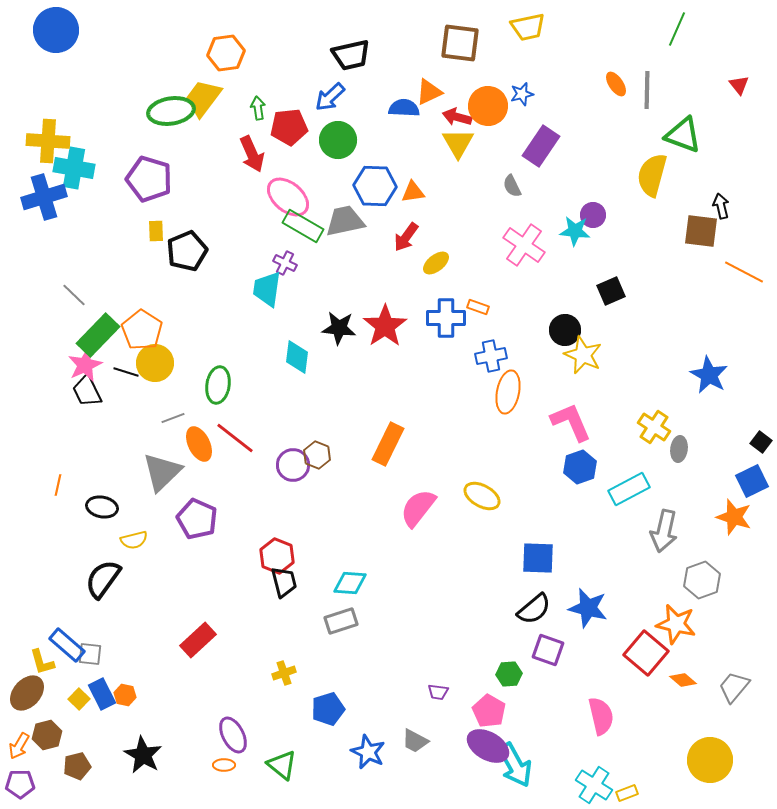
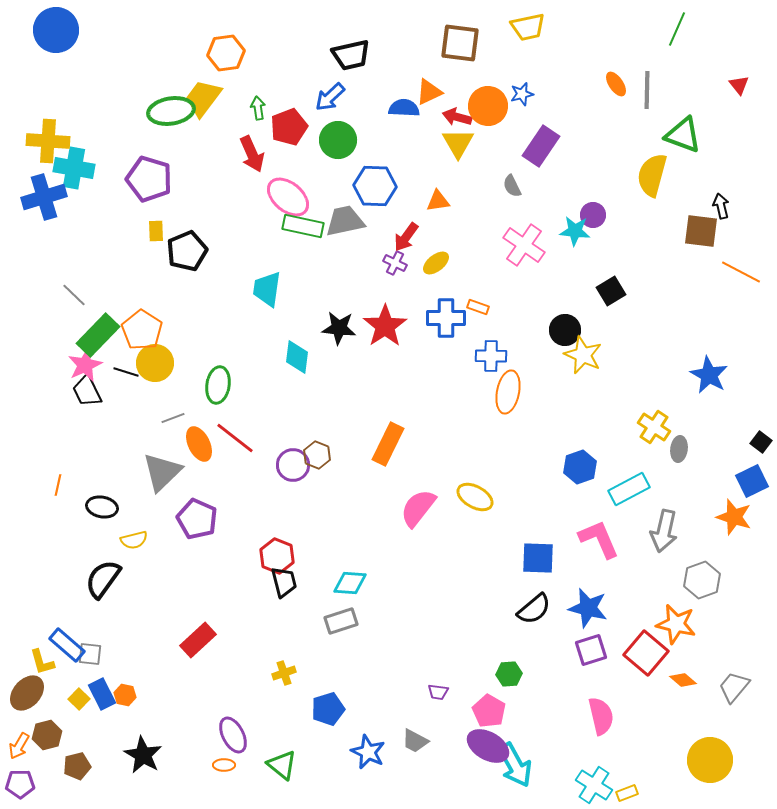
red pentagon at (289, 127): rotated 15 degrees counterclockwise
orange triangle at (413, 192): moved 25 px right, 9 px down
green rectangle at (303, 226): rotated 18 degrees counterclockwise
purple cross at (285, 263): moved 110 px right
orange line at (744, 272): moved 3 px left
black square at (611, 291): rotated 8 degrees counterclockwise
blue cross at (491, 356): rotated 12 degrees clockwise
pink L-shape at (571, 422): moved 28 px right, 117 px down
yellow ellipse at (482, 496): moved 7 px left, 1 px down
purple square at (548, 650): moved 43 px right; rotated 36 degrees counterclockwise
